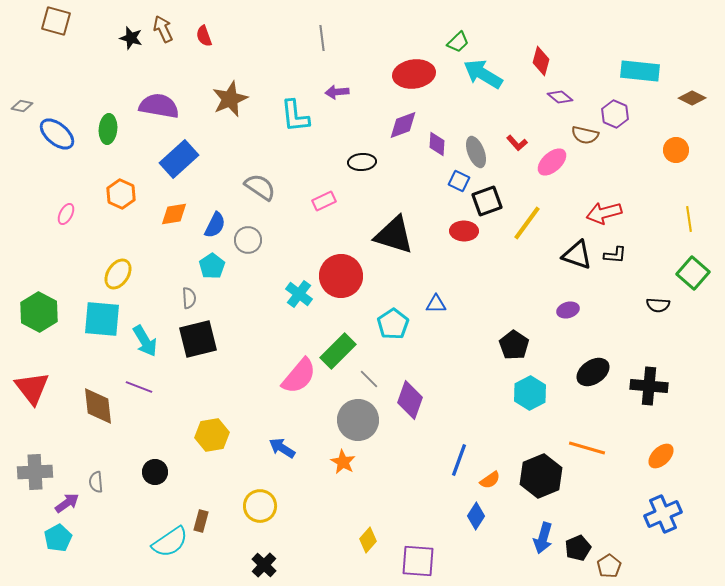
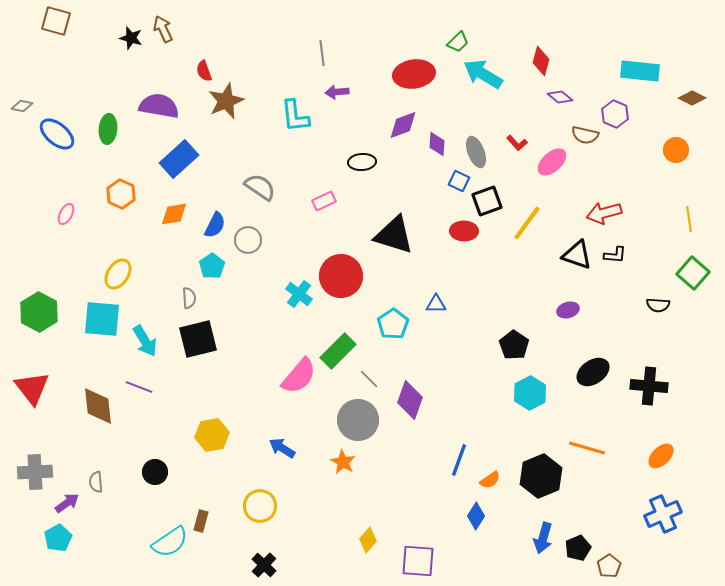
red semicircle at (204, 36): moved 35 px down
gray line at (322, 38): moved 15 px down
brown star at (230, 99): moved 4 px left, 2 px down
